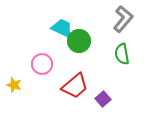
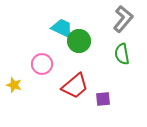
purple square: rotated 35 degrees clockwise
